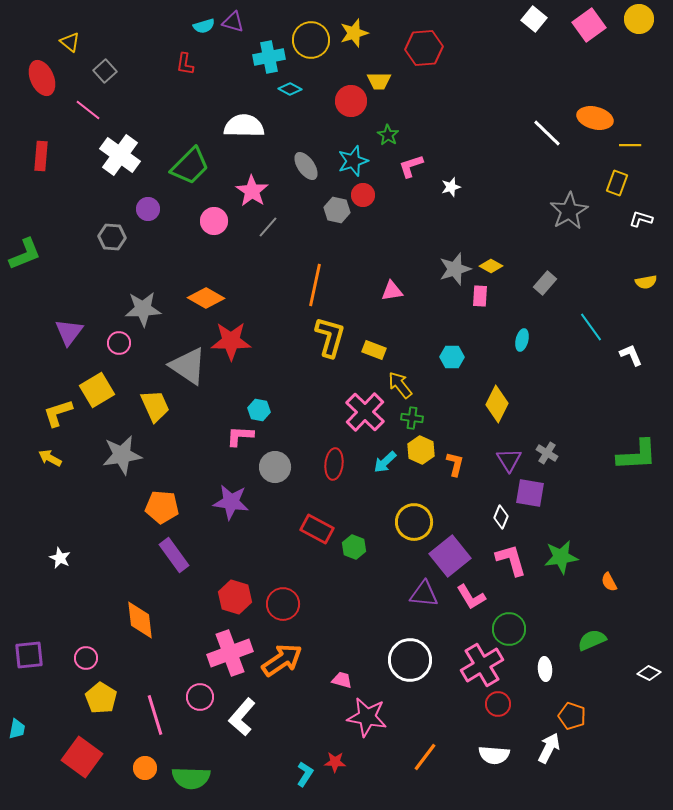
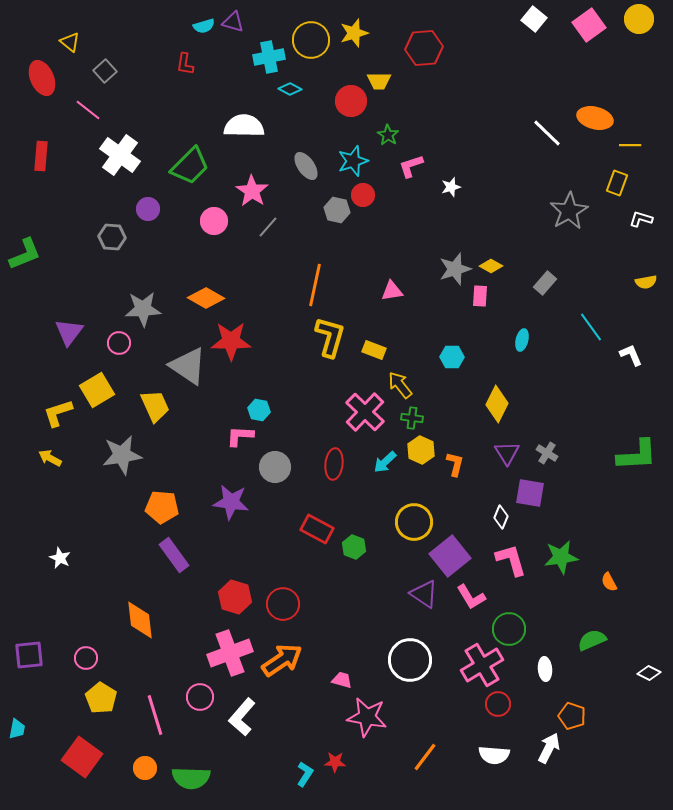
purple triangle at (509, 460): moved 2 px left, 7 px up
purple triangle at (424, 594): rotated 28 degrees clockwise
